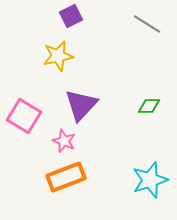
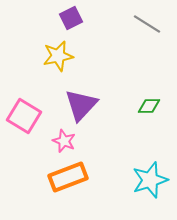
purple square: moved 2 px down
orange rectangle: moved 2 px right
